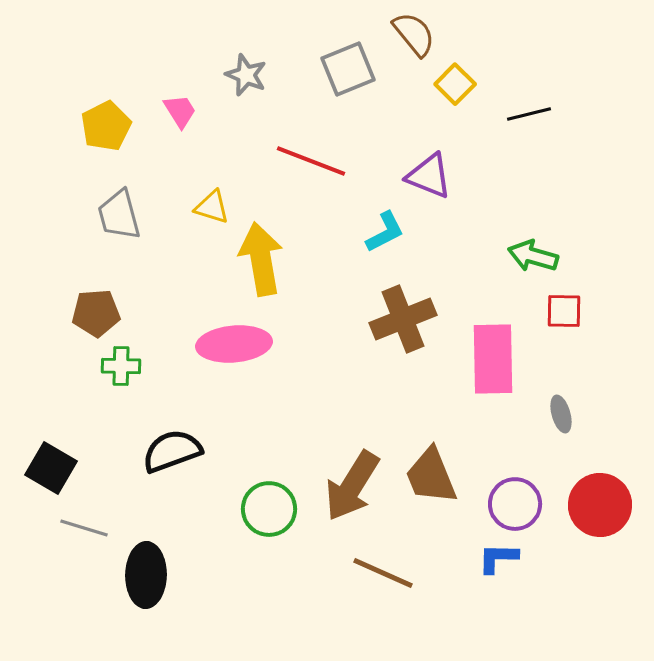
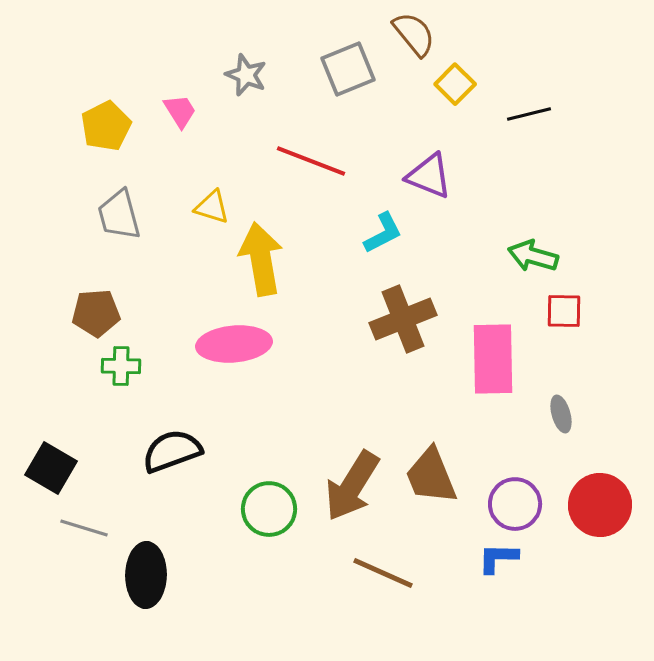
cyan L-shape: moved 2 px left, 1 px down
